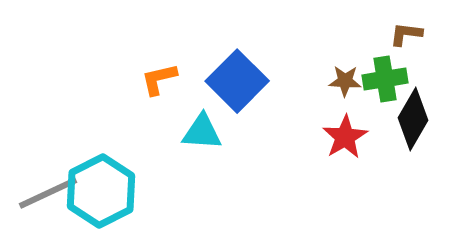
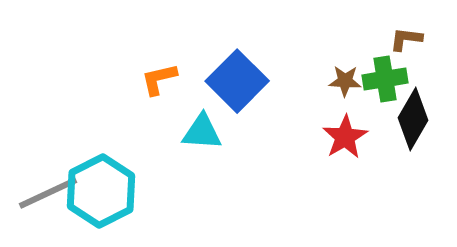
brown L-shape: moved 5 px down
